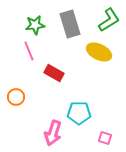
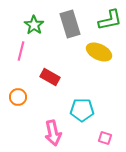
green L-shape: moved 1 px right; rotated 20 degrees clockwise
green star: moved 1 px left; rotated 30 degrees counterclockwise
pink line: moved 8 px left; rotated 36 degrees clockwise
red rectangle: moved 4 px left, 4 px down
orange circle: moved 2 px right
cyan pentagon: moved 3 px right, 3 px up
pink arrow: rotated 30 degrees counterclockwise
